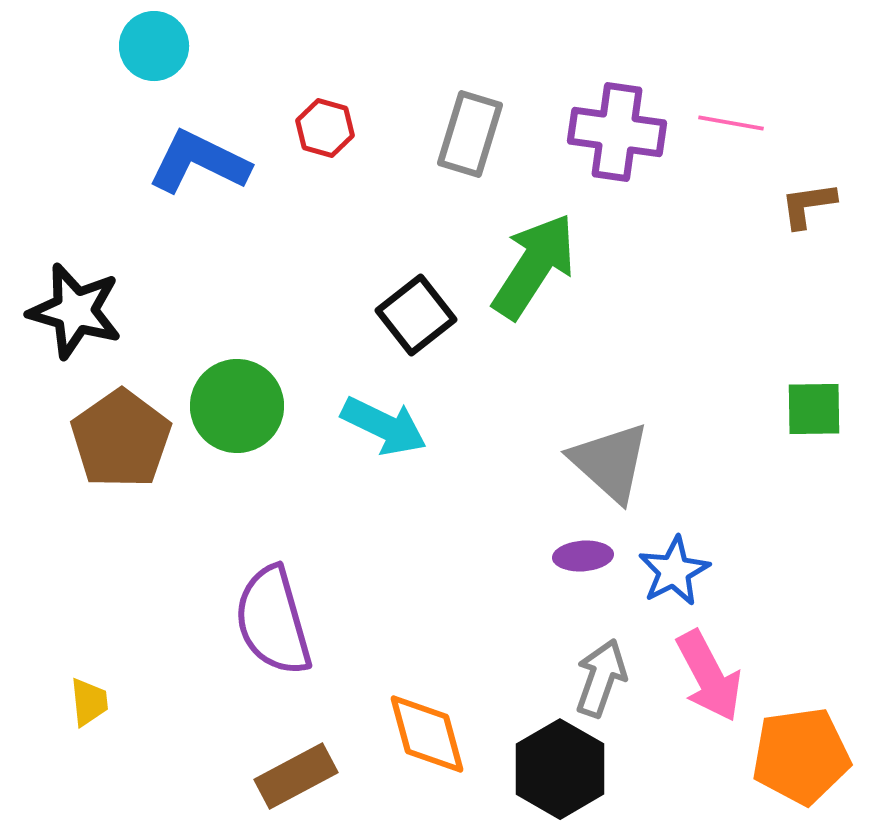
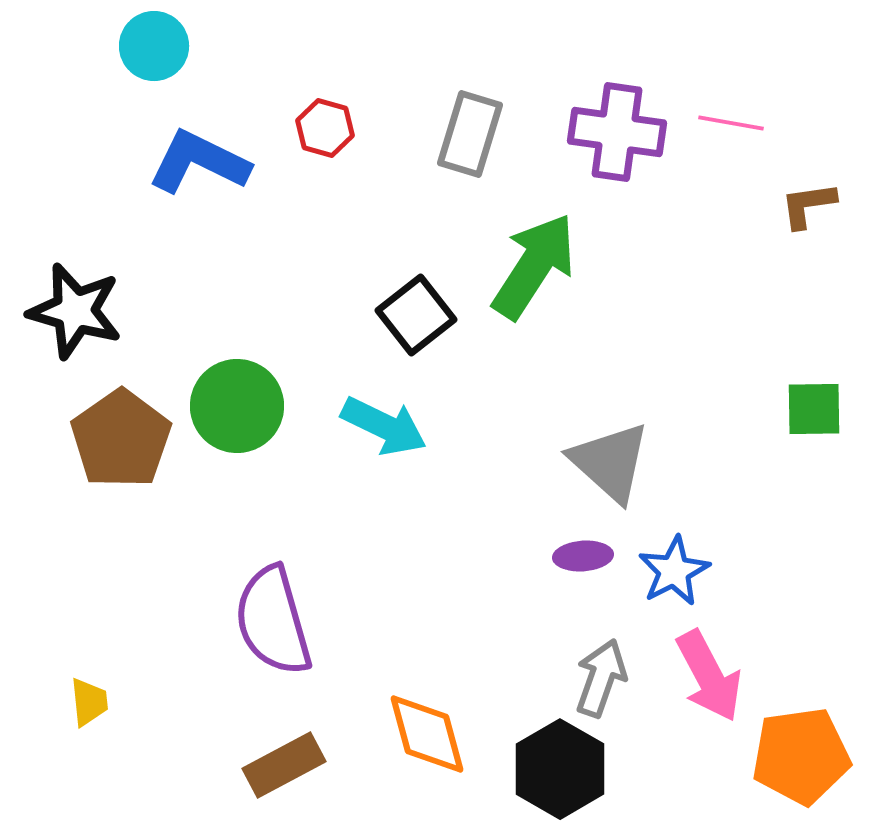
brown rectangle: moved 12 px left, 11 px up
